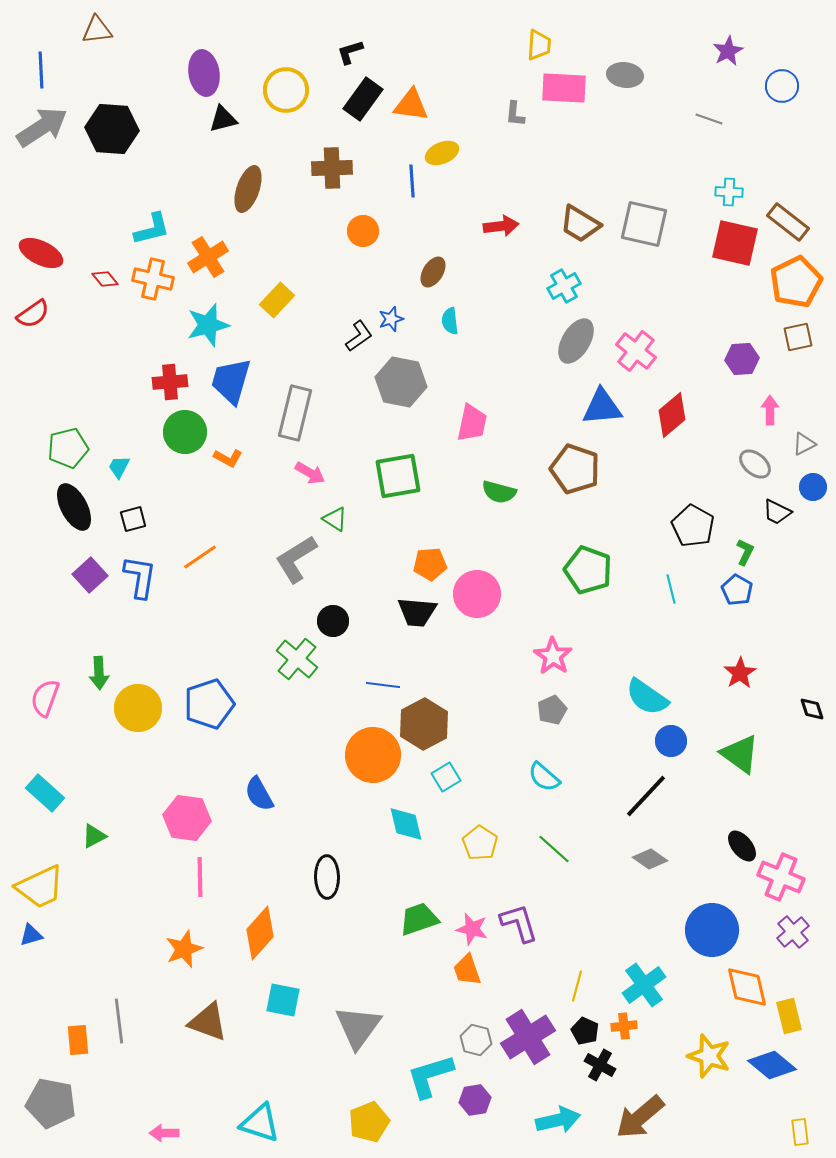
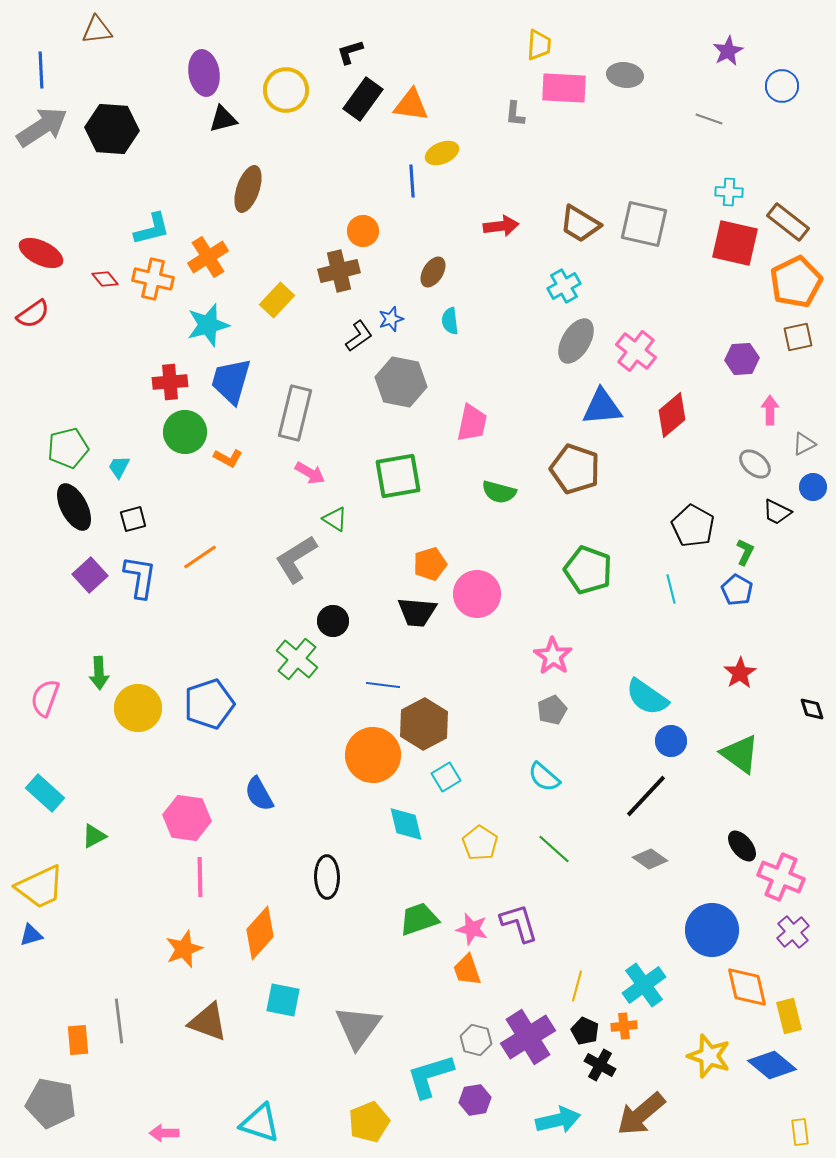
brown cross at (332, 168): moved 7 px right, 103 px down; rotated 12 degrees counterclockwise
orange pentagon at (430, 564): rotated 12 degrees counterclockwise
brown arrow at (640, 1117): moved 1 px right, 3 px up
